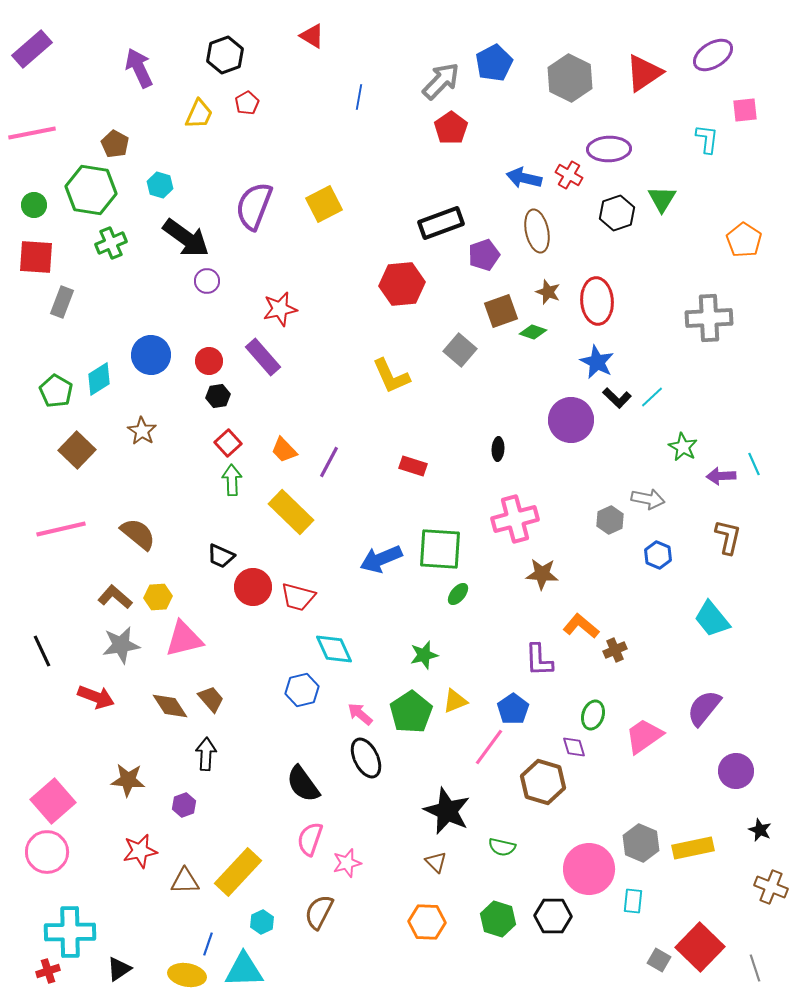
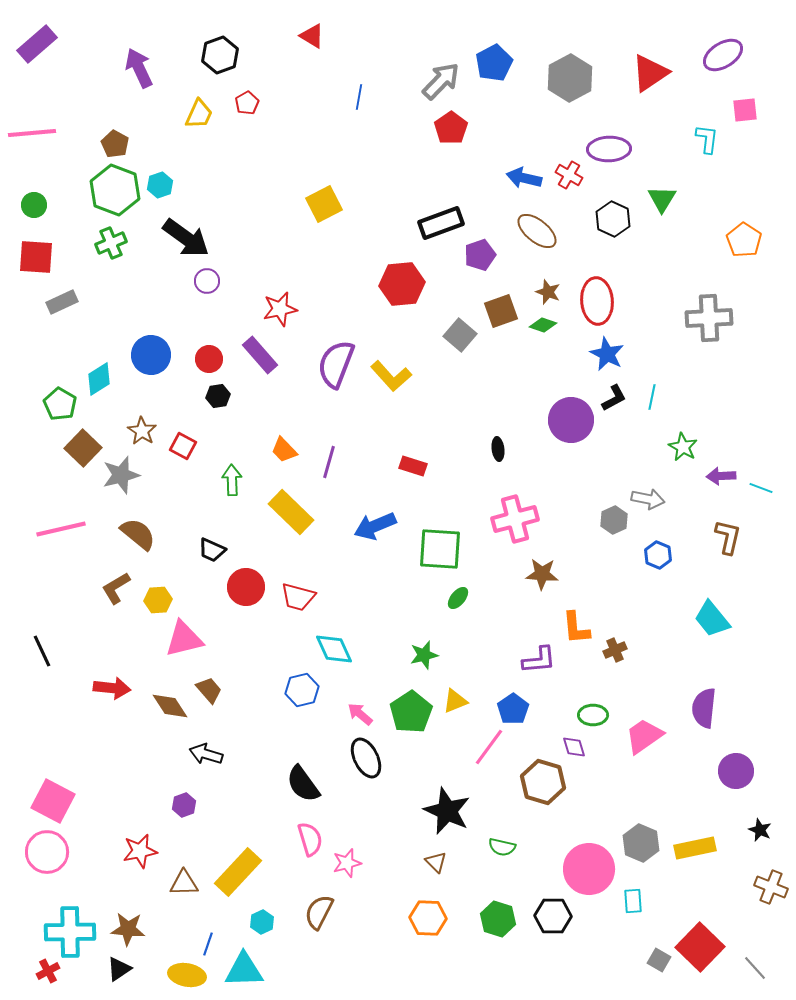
purple rectangle at (32, 49): moved 5 px right, 5 px up
black hexagon at (225, 55): moved 5 px left
purple ellipse at (713, 55): moved 10 px right
red triangle at (644, 73): moved 6 px right
gray hexagon at (570, 78): rotated 6 degrees clockwise
pink line at (32, 133): rotated 6 degrees clockwise
cyan hexagon at (160, 185): rotated 25 degrees clockwise
green hexagon at (91, 190): moved 24 px right; rotated 12 degrees clockwise
purple semicircle at (254, 206): moved 82 px right, 158 px down
black hexagon at (617, 213): moved 4 px left, 6 px down; rotated 16 degrees counterclockwise
brown ellipse at (537, 231): rotated 39 degrees counterclockwise
purple pentagon at (484, 255): moved 4 px left
gray rectangle at (62, 302): rotated 44 degrees clockwise
green diamond at (533, 332): moved 10 px right, 7 px up
gray square at (460, 350): moved 15 px up
purple rectangle at (263, 357): moved 3 px left, 2 px up
red circle at (209, 361): moved 2 px up
blue star at (597, 362): moved 10 px right, 8 px up
yellow L-shape at (391, 376): rotated 18 degrees counterclockwise
green pentagon at (56, 391): moved 4 px right, 13 px down
cyan line at (652, 397): rotated 35 degrees counterclockwise
black L-shape at (617, 398): moved 3 px left; rotated 72 degrees counterclockwise
red square at (228, 443): moved 45 px left, 3 px down; rotated 20 degrees counterclockwise
black ellipse at (498, 449): rotated 10 degrees counterclockwise
brown square at (77, 450): moved 6 px right, 2 px up
purple line at (329, 462): rotated 12 degrees counterclockwise
cyan line at (754, 464): moved 7 px right, 24 px down; rotated 45 degrees counterclockwise
gray hexagon at (610, 520): moved 4 px right
black trapezoid at (221, 556): moved 9 px left, 6 px up
blue arrow at (381, 559): moved 6 px left, 33 px up
red circle at (253, 587): moved 7 px left
green ellipse at (458, 594): moved 4 px down
brown L-shape at (115, 597): moved 1 px right, 9 px up; rotated 72 degrees counterclockwise
yellow hexagon at (158, 597): moved 3 px down
orange L-shape at (581, 626): moved 5 px left, 2 px down; rotated 135 degrees counterclockwise
gray star at (121, 645): moved 170 px up; rotated 6 degrees counterclockwise
purple L-shape at (539, 660): rotated 93 degrees counterclockwise
red arrow at (96, 697): moved 16 px right, 9 px up; rotated 15 degrees counterclockwise
brown trapezoid at (211, 699): moved 2 px left, 9 px up
purple semicircle at (704, 708): rotated 33 degrees counterclockwise
green ellipse at (593, 715): rotated 72 degrees clockwise
black arrow at (206, 754): rotated 76 degrees counterclockwise
brown star at (128, 780): moved 149 px down
pink square at (53, 801): rotated 21 degrees counterclockwise
pink semicircle at (310, 839): rotated 144 degrees clockwise
yellow rectangle at (693, 848): moved 2 px right
brown triangle at (185, 881): moved 1 px left, 2 px down
cyan rectangle at (633, 901): rotated 10 degrees counterclockwise
orange hexagon at (427, 922): moved 1 px right, 4 px up
gray line at (755, 968): rotated 24 degrees counterclockwise
red cross at (48, 971): rotated 10 degrees counterclockwise
